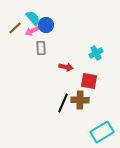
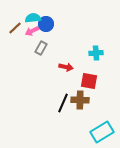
cyan semicircle: rotated 56 degrees counterclockwise
blue circle: moved 1 px up
gray rectangle: rotated 32 degrees clockwise
cyan cross: rotated 24 degrees clockwise
